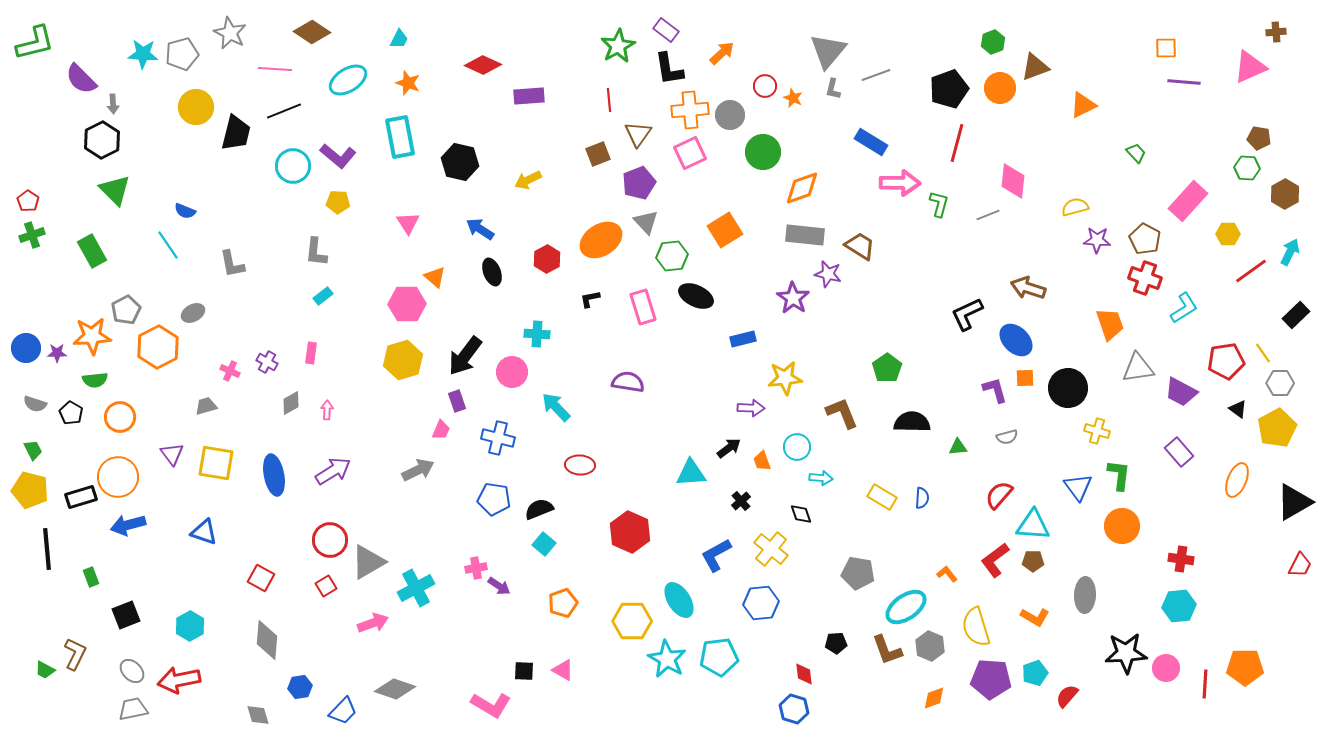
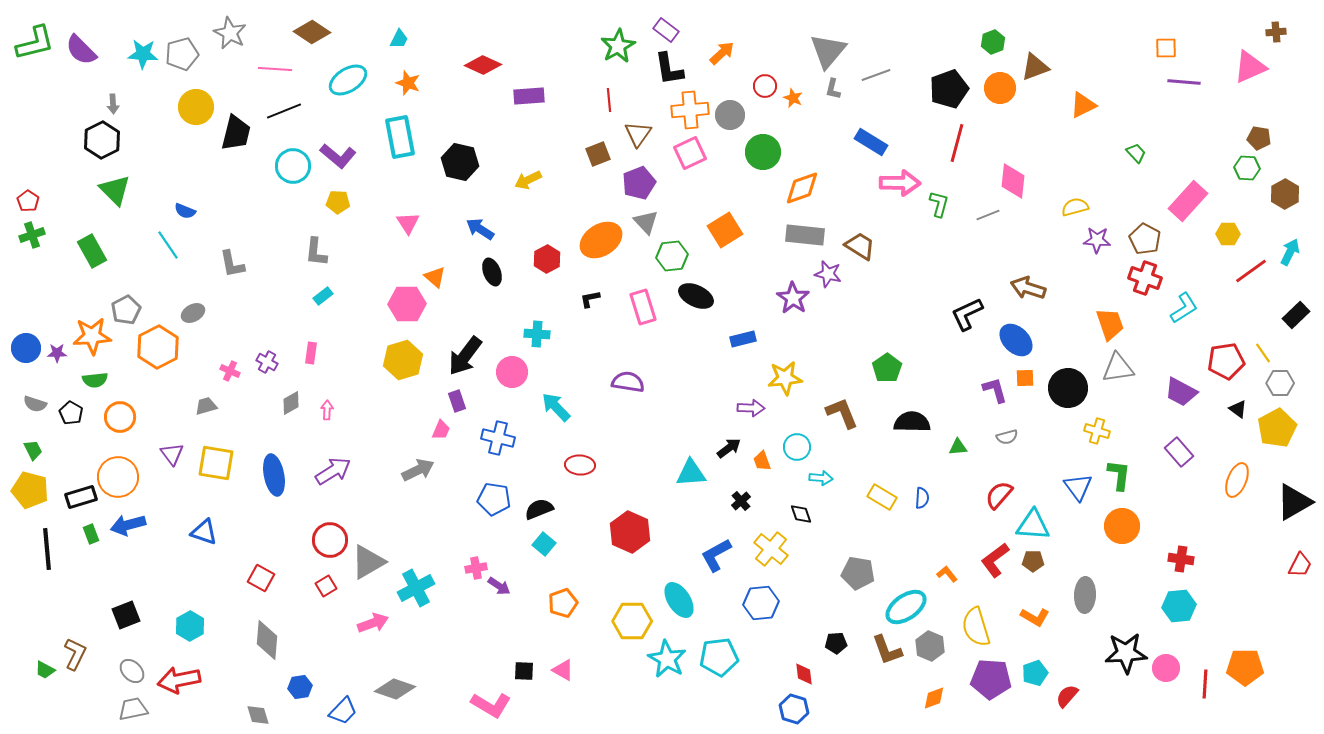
purple semicircle at (81, 79): moved 29 px up
gray triangle at (1138, 368): moved 20 px left
green rectangle at (91, 577): moved 43 px up
